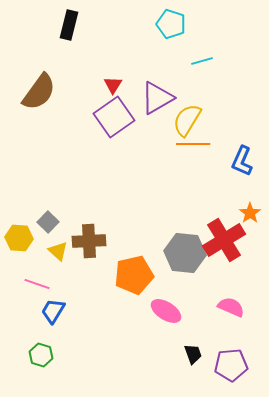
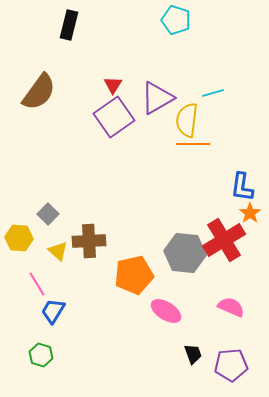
cyan pentagon: moved 5 px right, 4 px up
cyan line: moved 11 px right, 32 px down
yellow semicircle: rotated 24 degrees counterclockwise
blue L-shape: moved 26 px down; rotated 16 degrees counterclockwise
gray square: moved 8 px up
pink line: rotated 40 degrees clockwise
